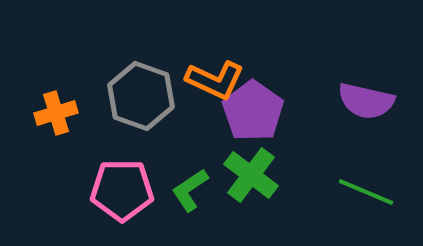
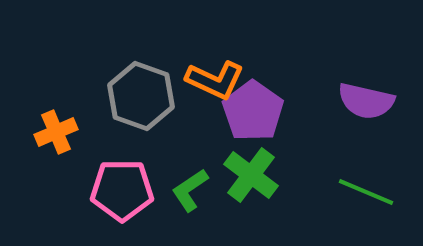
orange cross: moved 19 px down; rotated 6 degrees counterclockwise
